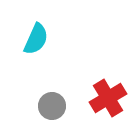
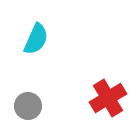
gray circle: moved 24 px left
